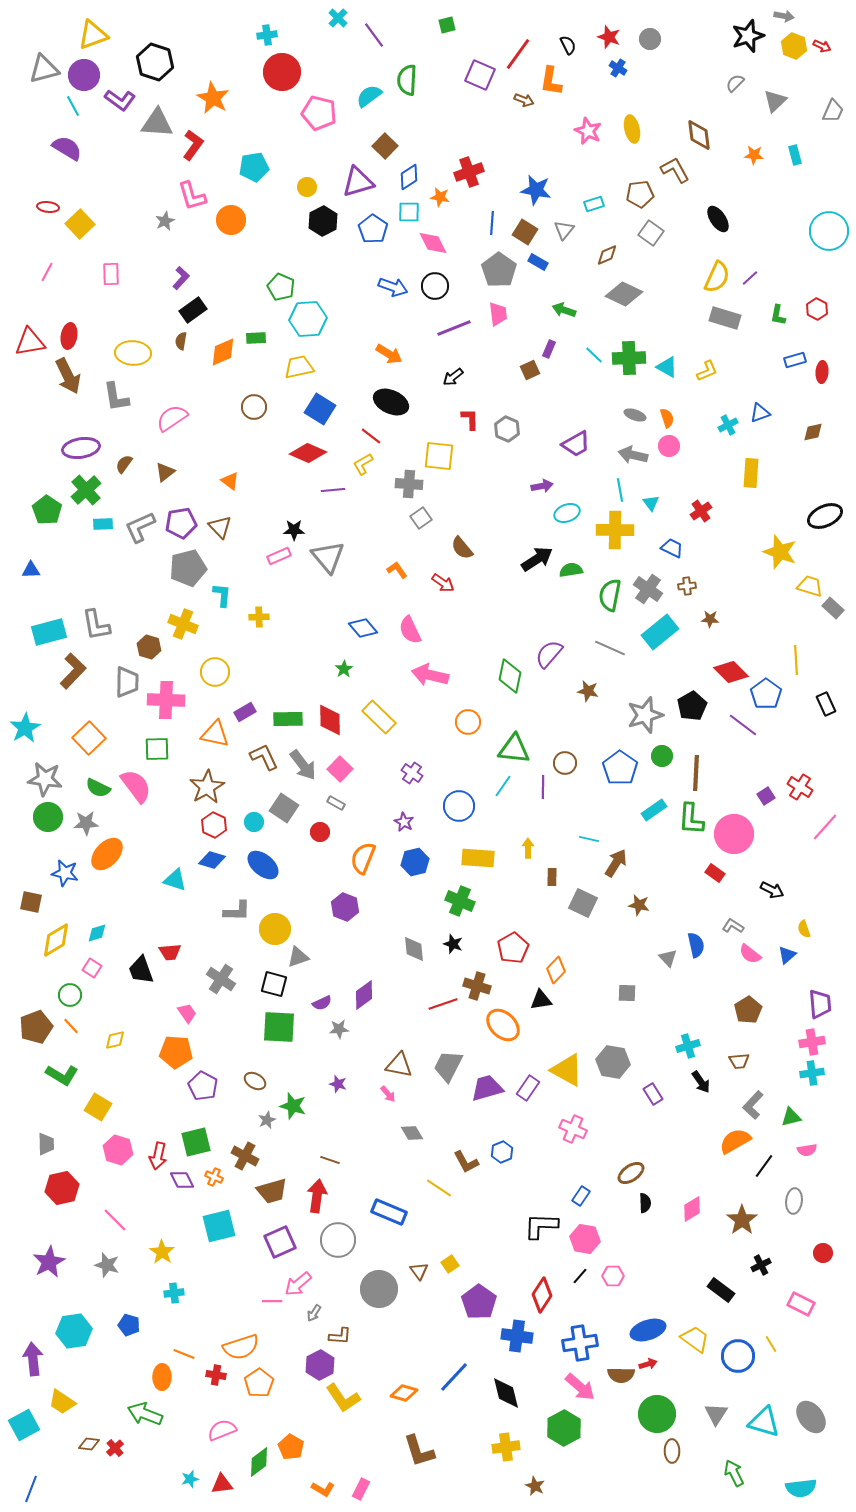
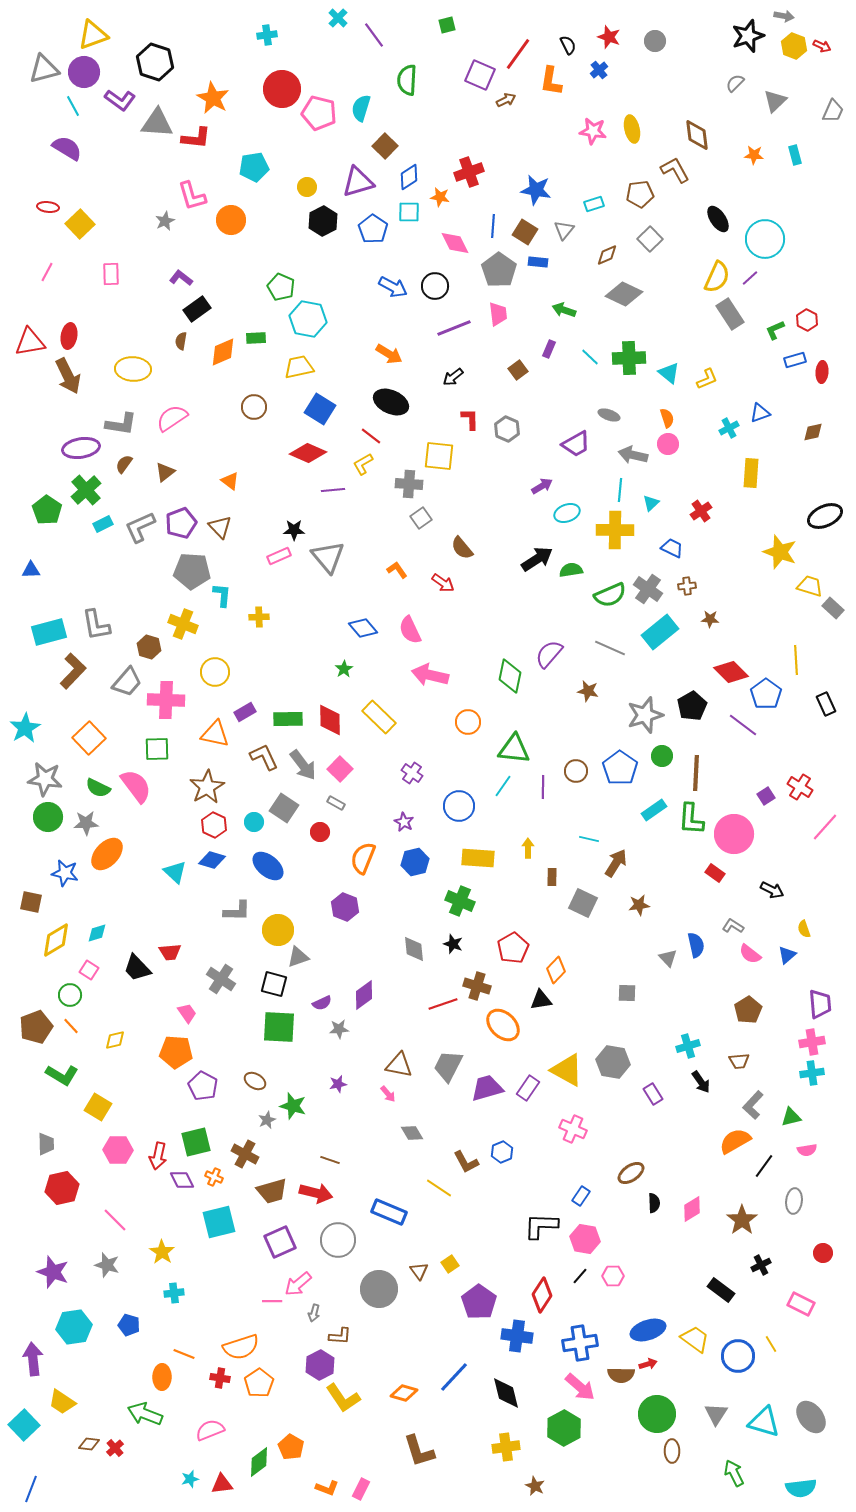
gray circle at (650, 39): moved 5 px right, 2 px down
blue cross at (618, 68): moved 19 px left, 2 px down; rotated 18 degrees clockwise
red circle at (282, 72): moved 17 px down
purple circle at (84, 75): moved 3 px up
cyan semicircle at (369, 96): moved 8 px left, 12 px down; rotated 36 degrees counterclockwise
brown arrow at (524, 100): moved 18 px left; rotated 48 degrees counterclockwise
pink star at (588, 131): moved 5 px right; rotated 16 degrees counterclockwise
brown diamond at (699, 135): moved 2 px left
red L-shape at (193, 145): moved 3 px right, 7 px up; rotated 60 degrees clockwise
blue line at (492, 223): moved 1 px right, 3 px down
cyan circle at (829, 231): moved 64 px left, 8 px down
gray square at (651, 233): moved 1 px left, 6 px down; rotated 10 degrees clockwise
pink diamond at (433, 243): moved 22 px right
blue rectangle at (538, 262): rotated 24 degrees counterclockwise
purple L-shape at (181, 278): rotated 95 degrees counterclockwise
blue arrow at (393, 287): rotated 8 degrees clockwise
red hexagon at (817, 309): moved 10 px left, 11 px down
black rectangle at (193, 310): moved 4 px right, 1 px up
green L-shape at (778, 315): moved 3 px left, 15 px down; rotated 55 degrees clockwise
gray rectangle at (725, 318): moved 5 px right, 4 px up; rotated 40 degrees clockwise
cyan hexagon at (308, 319): rotated 15 degrees clockwise
yellow ellipse at (133, 353): moved 16 px down
cyan line at (594, 355): moved 4 px left, 2 px down
cyan triangle at (667, 367): moved 2 px right, 6 px down; rotated 10 degrees clockwise
brown square at (530, 370): moved 12 px left; rotated 12 degrees counterclockwise
yellow L-shape at (707, 371): moved 8 px down
gray L-shape at (116, 397): moved 5 px right, 27 px down; rotated 72 degrees counterclockwise
gray ellipse at (635, 415): moved 26 px left
cyan cross at (728, 425): moved 1 px right, 3 px down
pink circle at (669, 446): moved 1 px left, 2 px up
purple arrow at (542, 486): rotated 20 degrees counterclockwise
cyan line at (620, 490): rotated 15 degrees clockwise
cyan triangle at (651, 503): rotated 24 degrees clockwise
purple pentagon at (181, 523): rotated 12 degrees counterclockwise
cyan rectangle at (103, 524): rotated 24 degrees counterclockwise
gray pentagon at (188, 568): moved 4 px right, 3 px down; rotated 18 degrees clockwise
green semicircle at (610, 595): rotated 124 degrees counterclockwise
gray trapezoid at (127, 682): rotated 40 degrees clockwise
brown circle at (565, 763): moved 11 px right, 8 px down
blue ellipse at (263, 865): moved 5 px right, 1 px down
cyan triangle at (175, 880): moved 8 px up; rotated 25 degrees clockwise
brown star at (639, 905): rotated 20 degrees counterclockwise
yellow circle at (275, 929): moved 3 px right, 1 px down
pink square at (92, 968): moved 3 px left, 2 px down
black trapezoid at (141, 970): moved 4 px left, 2 px up; rotated 24 degrees counterclockwise
purple star at (338, 1084): rotated 30 degrees counterclockwise
pink hexagon at (118, 1150): rotated 16 degrees counterclockwise
brown cross at (245, 1156): moved 2 px up
red arrow at (317, 1196): moved 1 px left, 3 px up; rotated 96 degrees clockwise
black semicircle at (645, 1203): moved 9 px right
cyan square at (219, 1226): moved 4 px up
purple star at (49, 1262): moved 4 px right, 10 px down; rotated 24 degrees counterclockwise
gray arrow at (314, 1313): rotated 18 degrees counterclockwise
cyan hexagon at (74, 1331): moved 4 px up
red cross at (216, 1375): moved 4 px right, 3 px down
cyan square at (24, 1425): rotated 16 degrees counterclockwise
pink semicircle at (222, 1430): moved 12 px left
orange L-shape at (323, 1489): moved 4 px right, 1 px up; rotated 10 degrees counterclockwise
